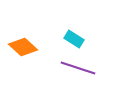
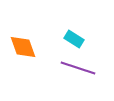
orange diamond: rotated 28 degrees clockwise
